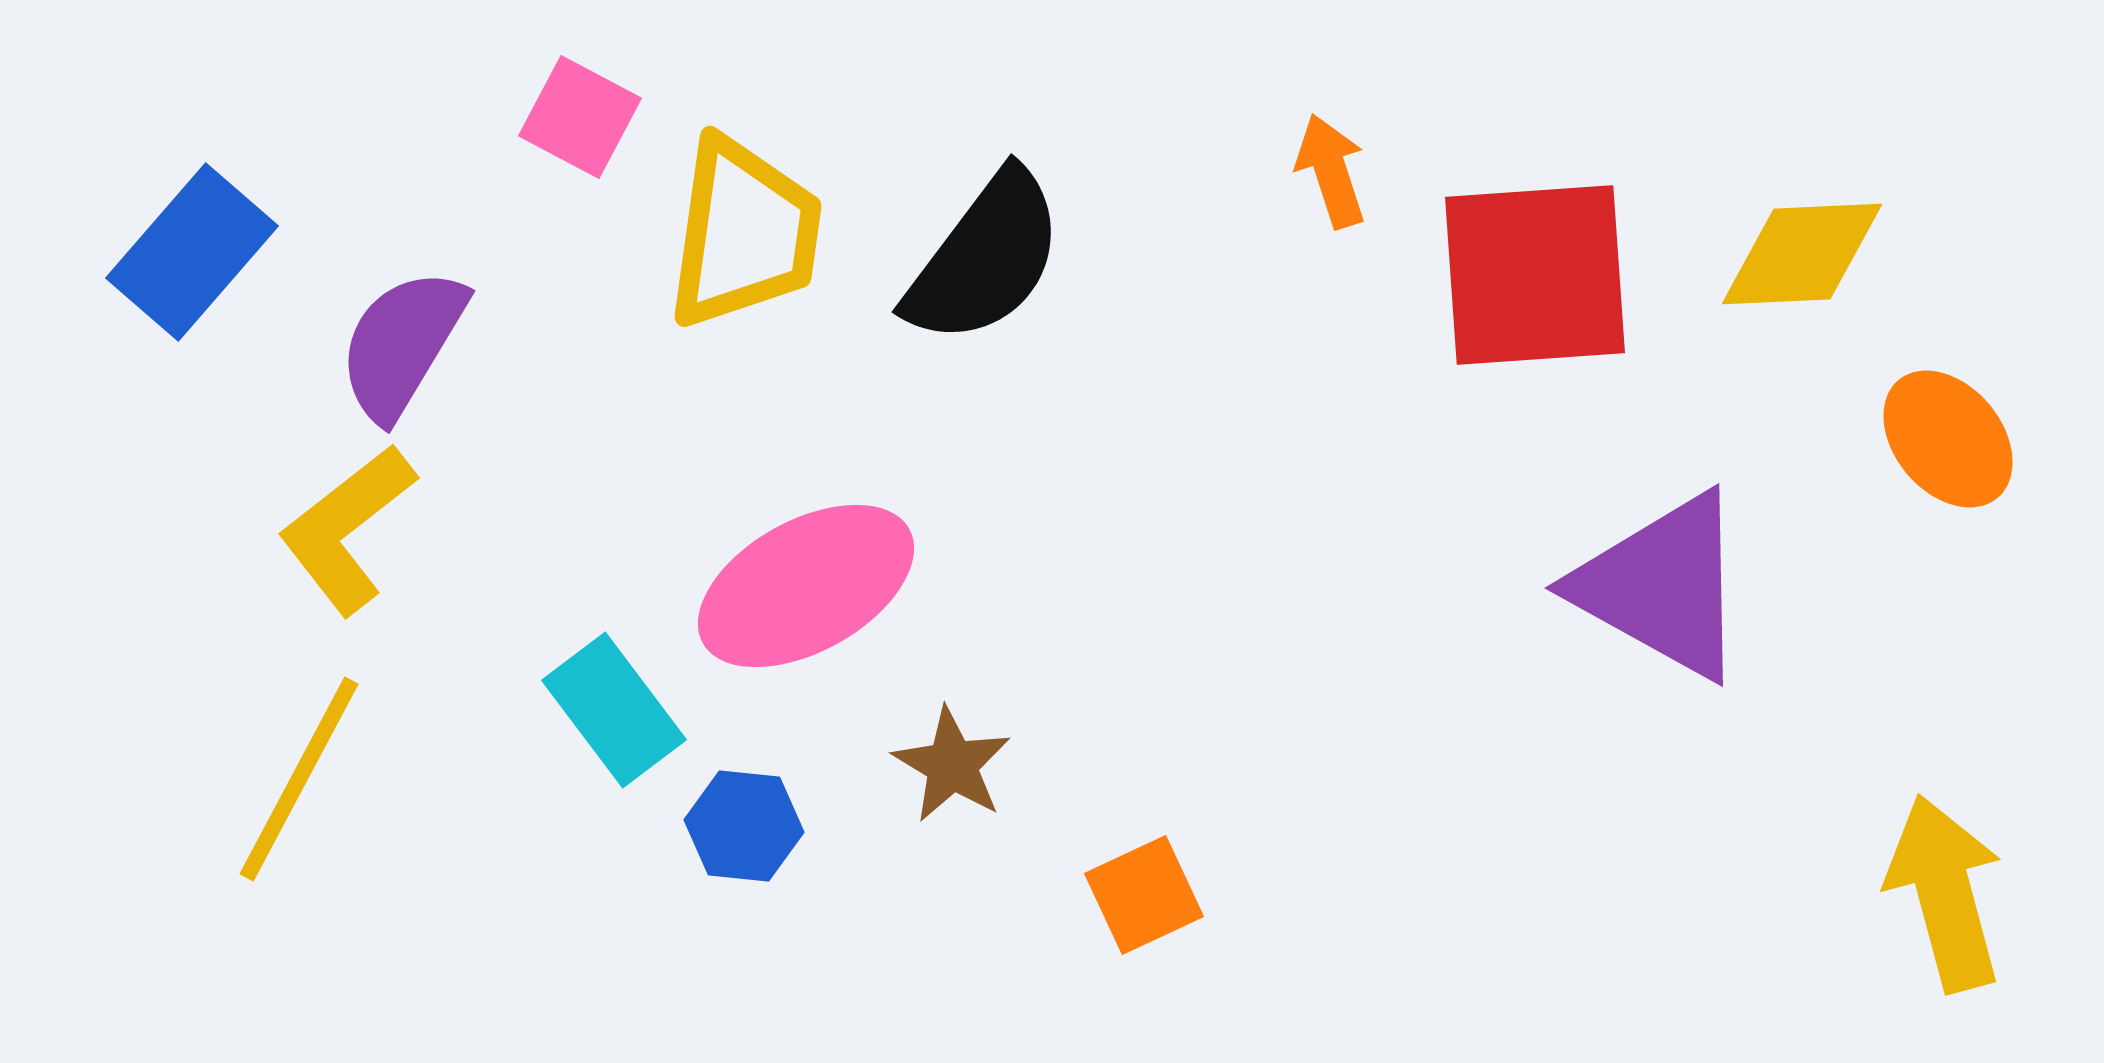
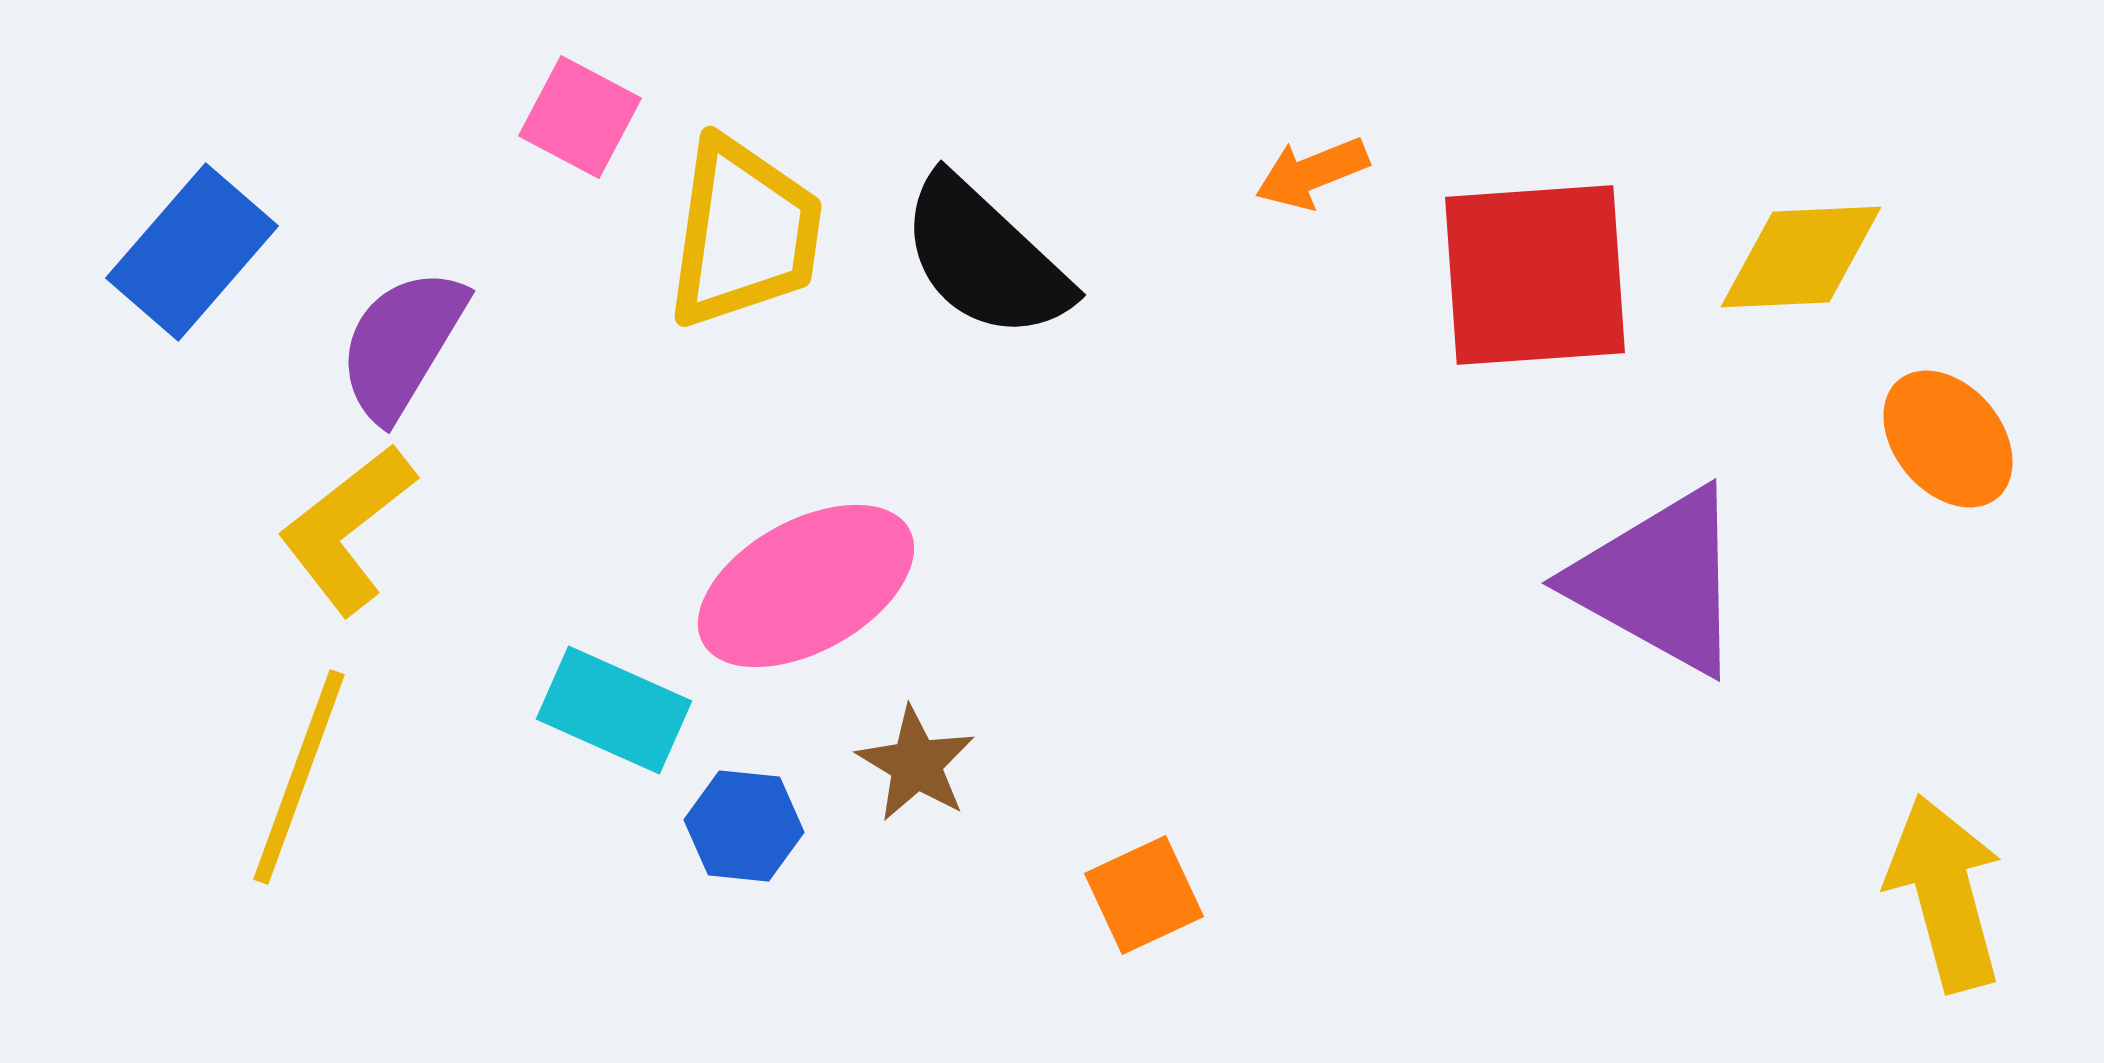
orange arrow: moved 19 px left, 2 px down; rotated 94 degrees counterclockwise
yellow diamond: moved 1 px left, 3 px down
black semicircle: rotated 96 degrees clockwise
purple triangle: moved 3 px left, 5 px up
cyan rectangle: rotated 29 degrees counterclockwise
brown star: moved 36 px left, 1 px up
yellow line: moved 2 px up; rotated 8 degrees counterclockwise
